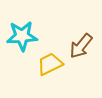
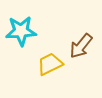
cyan star: moved 1 px left, 5 px up
